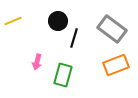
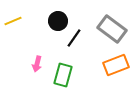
black line: rotated 18 degrees clockwise
pink arrow: moved 2 px down
